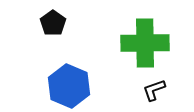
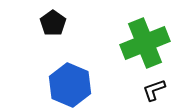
green cross: rotated 21 degrees counterclockwise
blue hexagon: moved 1 px right, 1 px up
